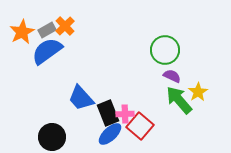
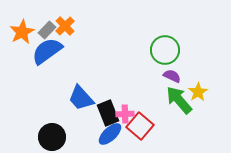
gray rectangle: rotated 18 degrees counterclockwise
